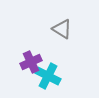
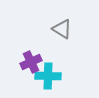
cyan cross: rotated 25 degrees counterclockwise
